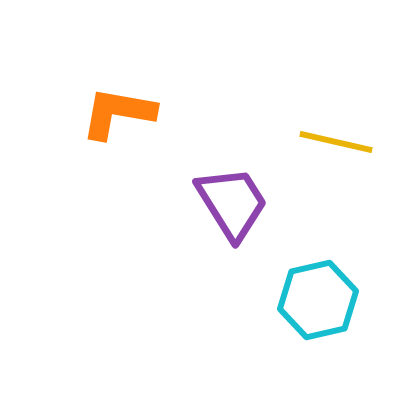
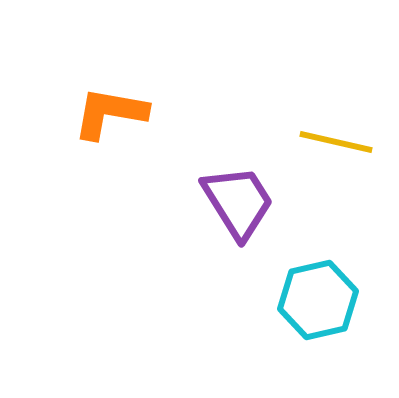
orange L-shape: moved 8 px left
purple trapezoid: moved 6 px right, 1 px up
